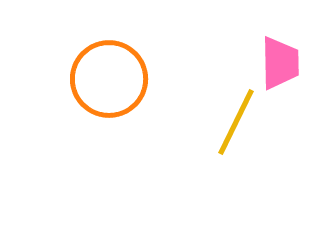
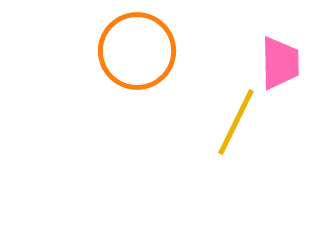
orange circle: moved 28 px right, 28 px up
